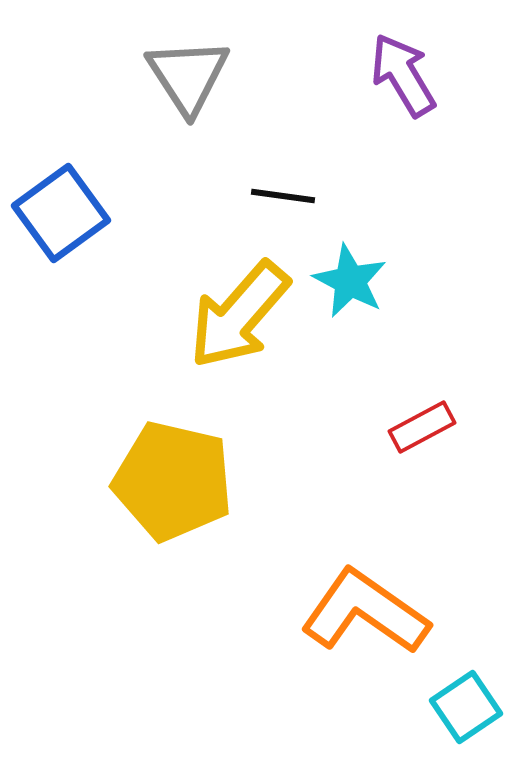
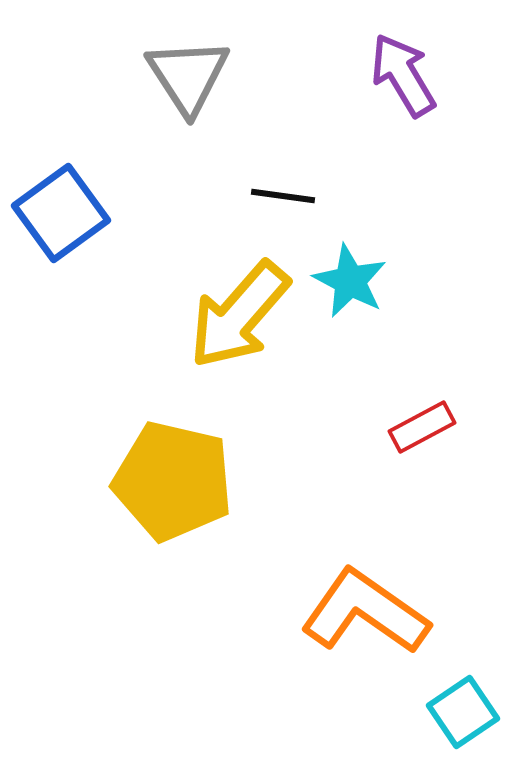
cyan square: moved 3 px left, 5 px down
